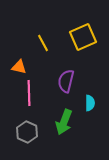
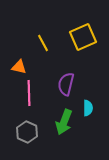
purple semicircle: moved 3 px down
cyan semicircle: moved 2 px left, 5 px down
